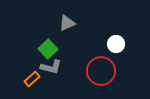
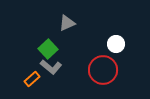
gray L-shape: rotated 25 degrees clockwise
red circle: moved 2 px right, 1 px up
